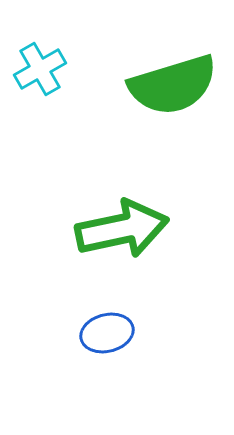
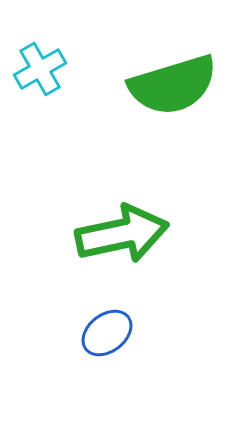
green arrow: moved 5 px down
blue ellipse: rotated 24 degrees counterclockwise
